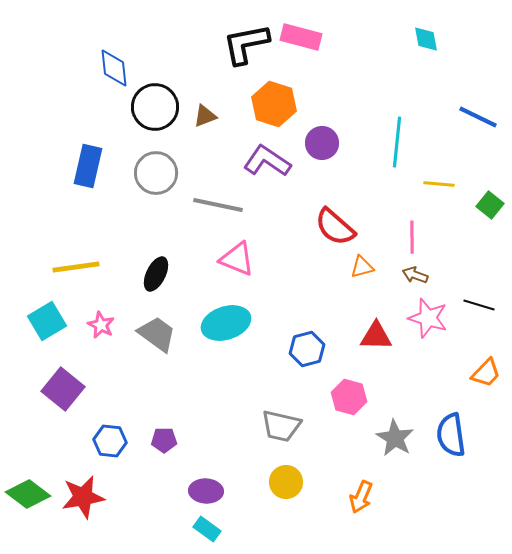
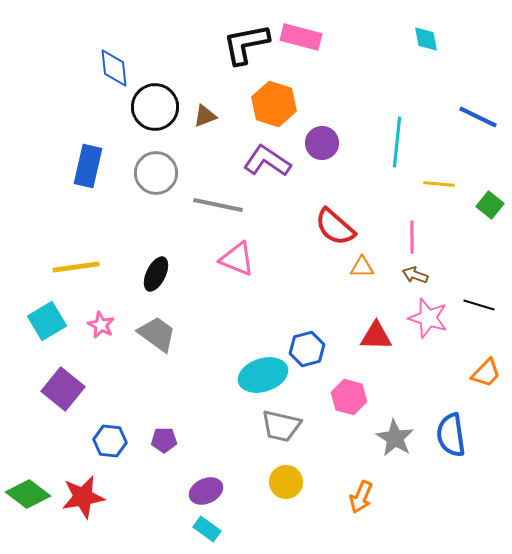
orange triangle at (362, 267): rotated 15 degrees clockwise
cyan ellipse at (226, 323): moved 37 px right, 52 px down
purple ellipse at (206, 491): rotated 28 degrees counterclockwise
